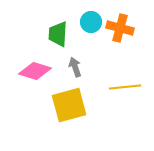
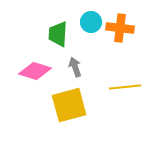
orange cross: rotated 8 degrees counterclockwise
